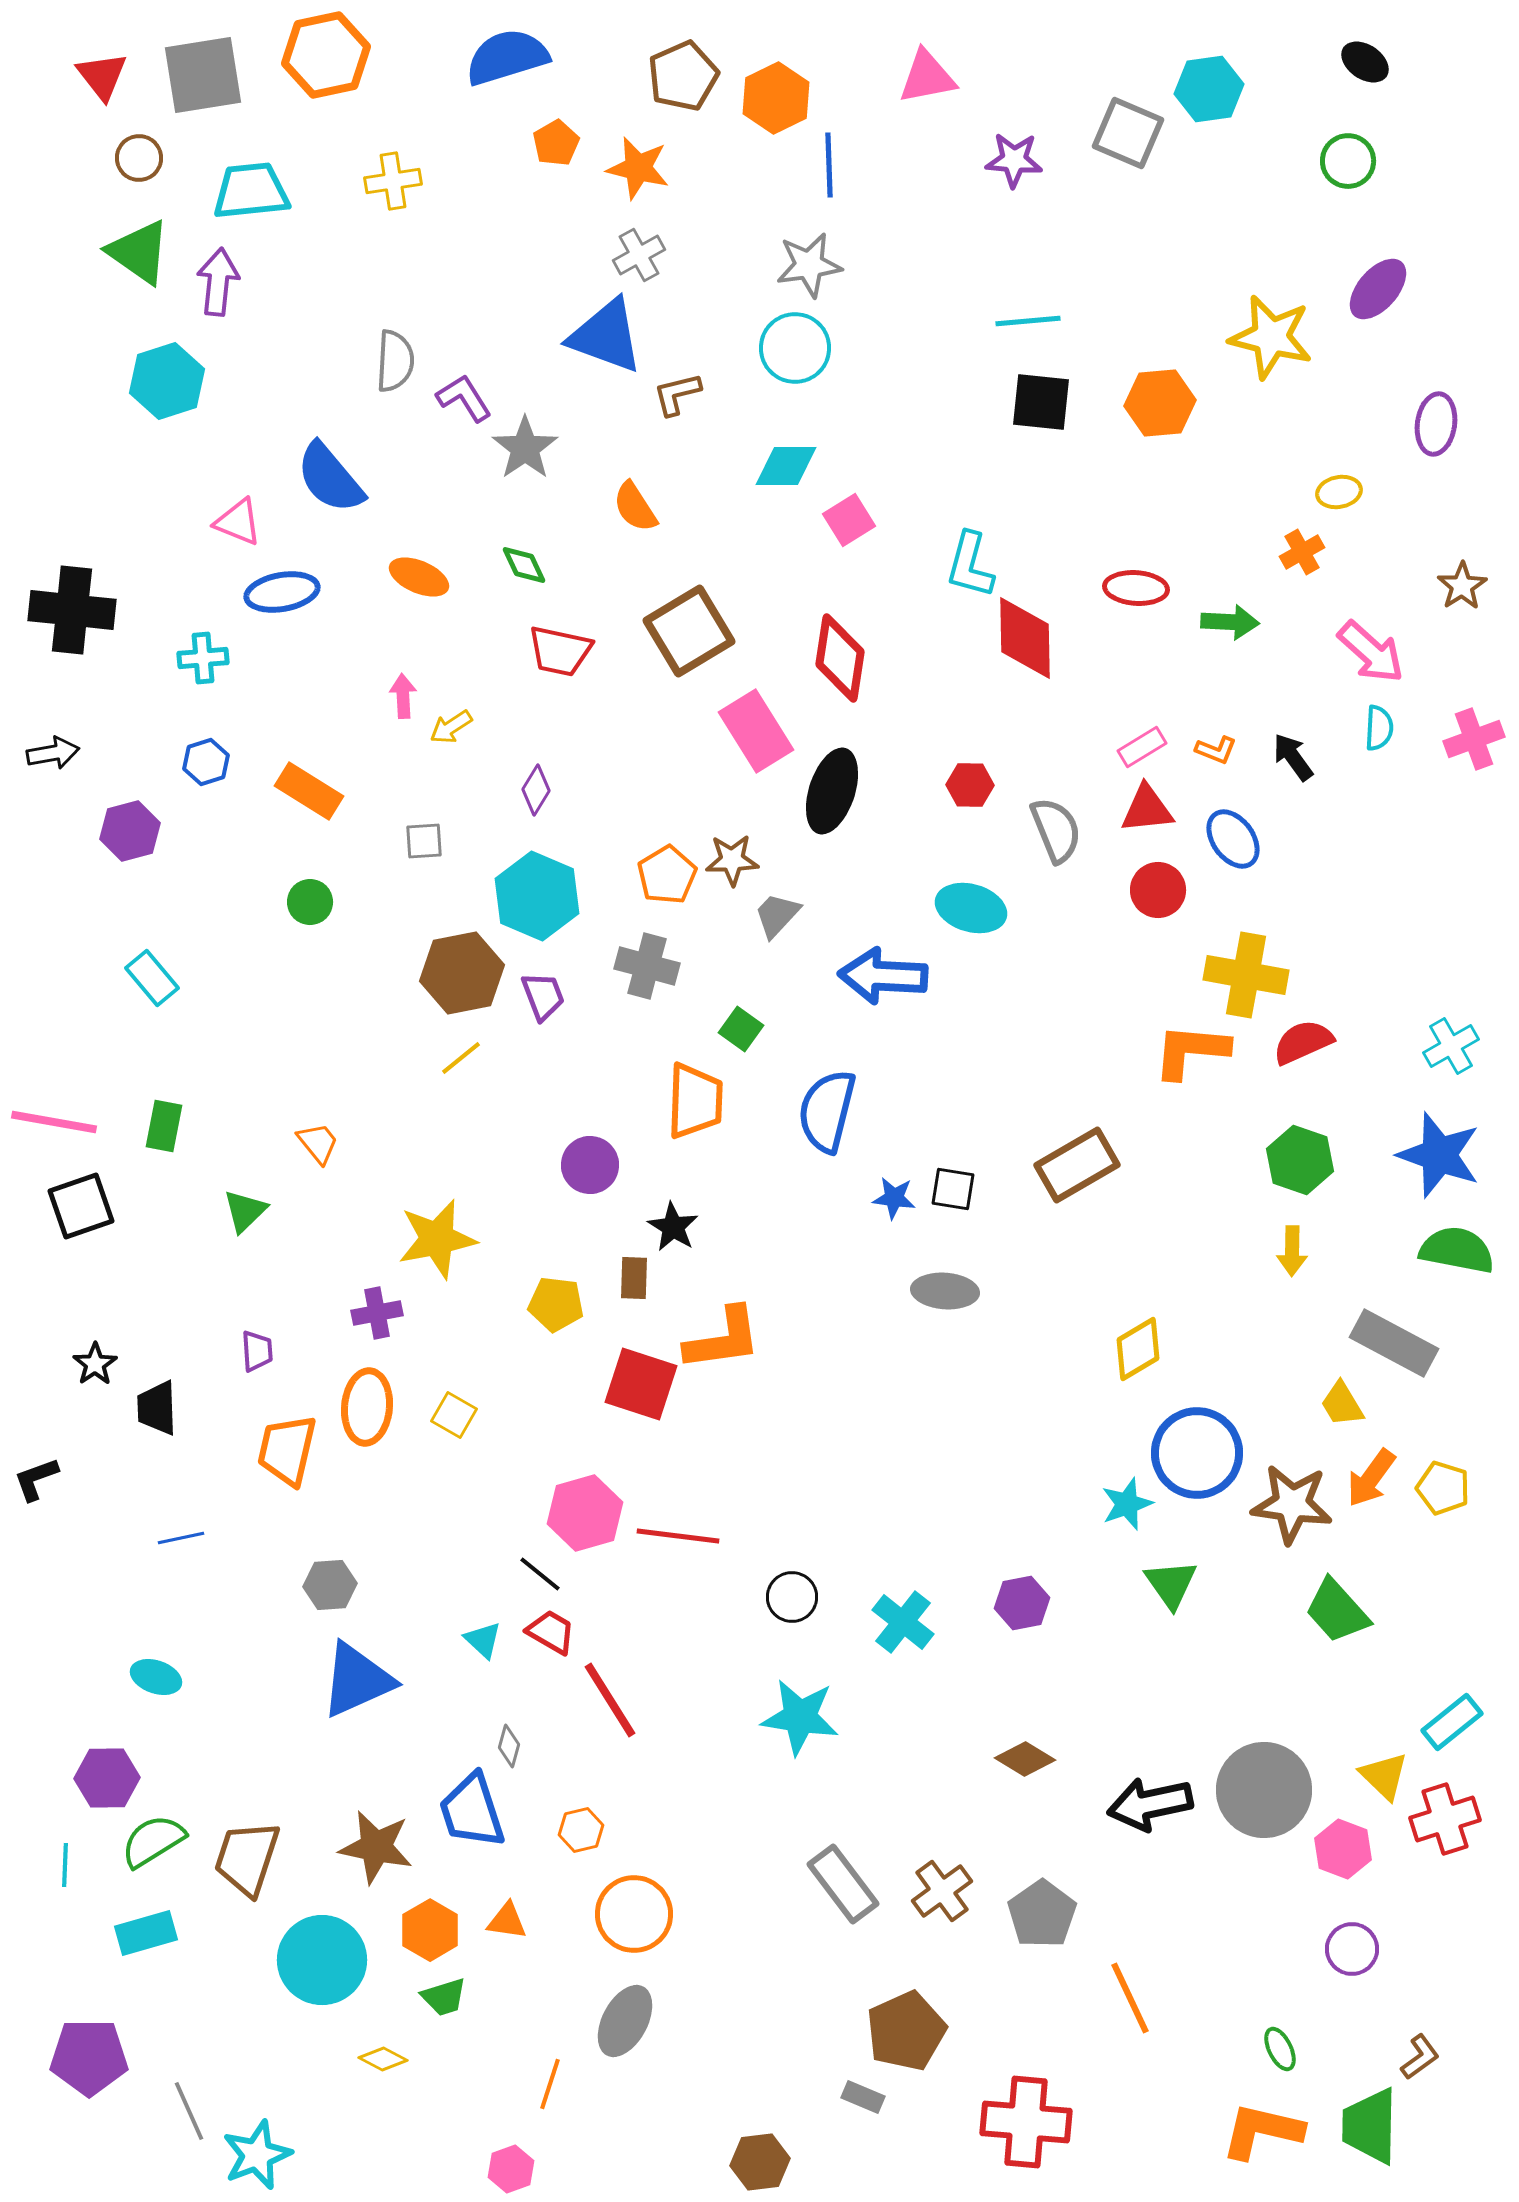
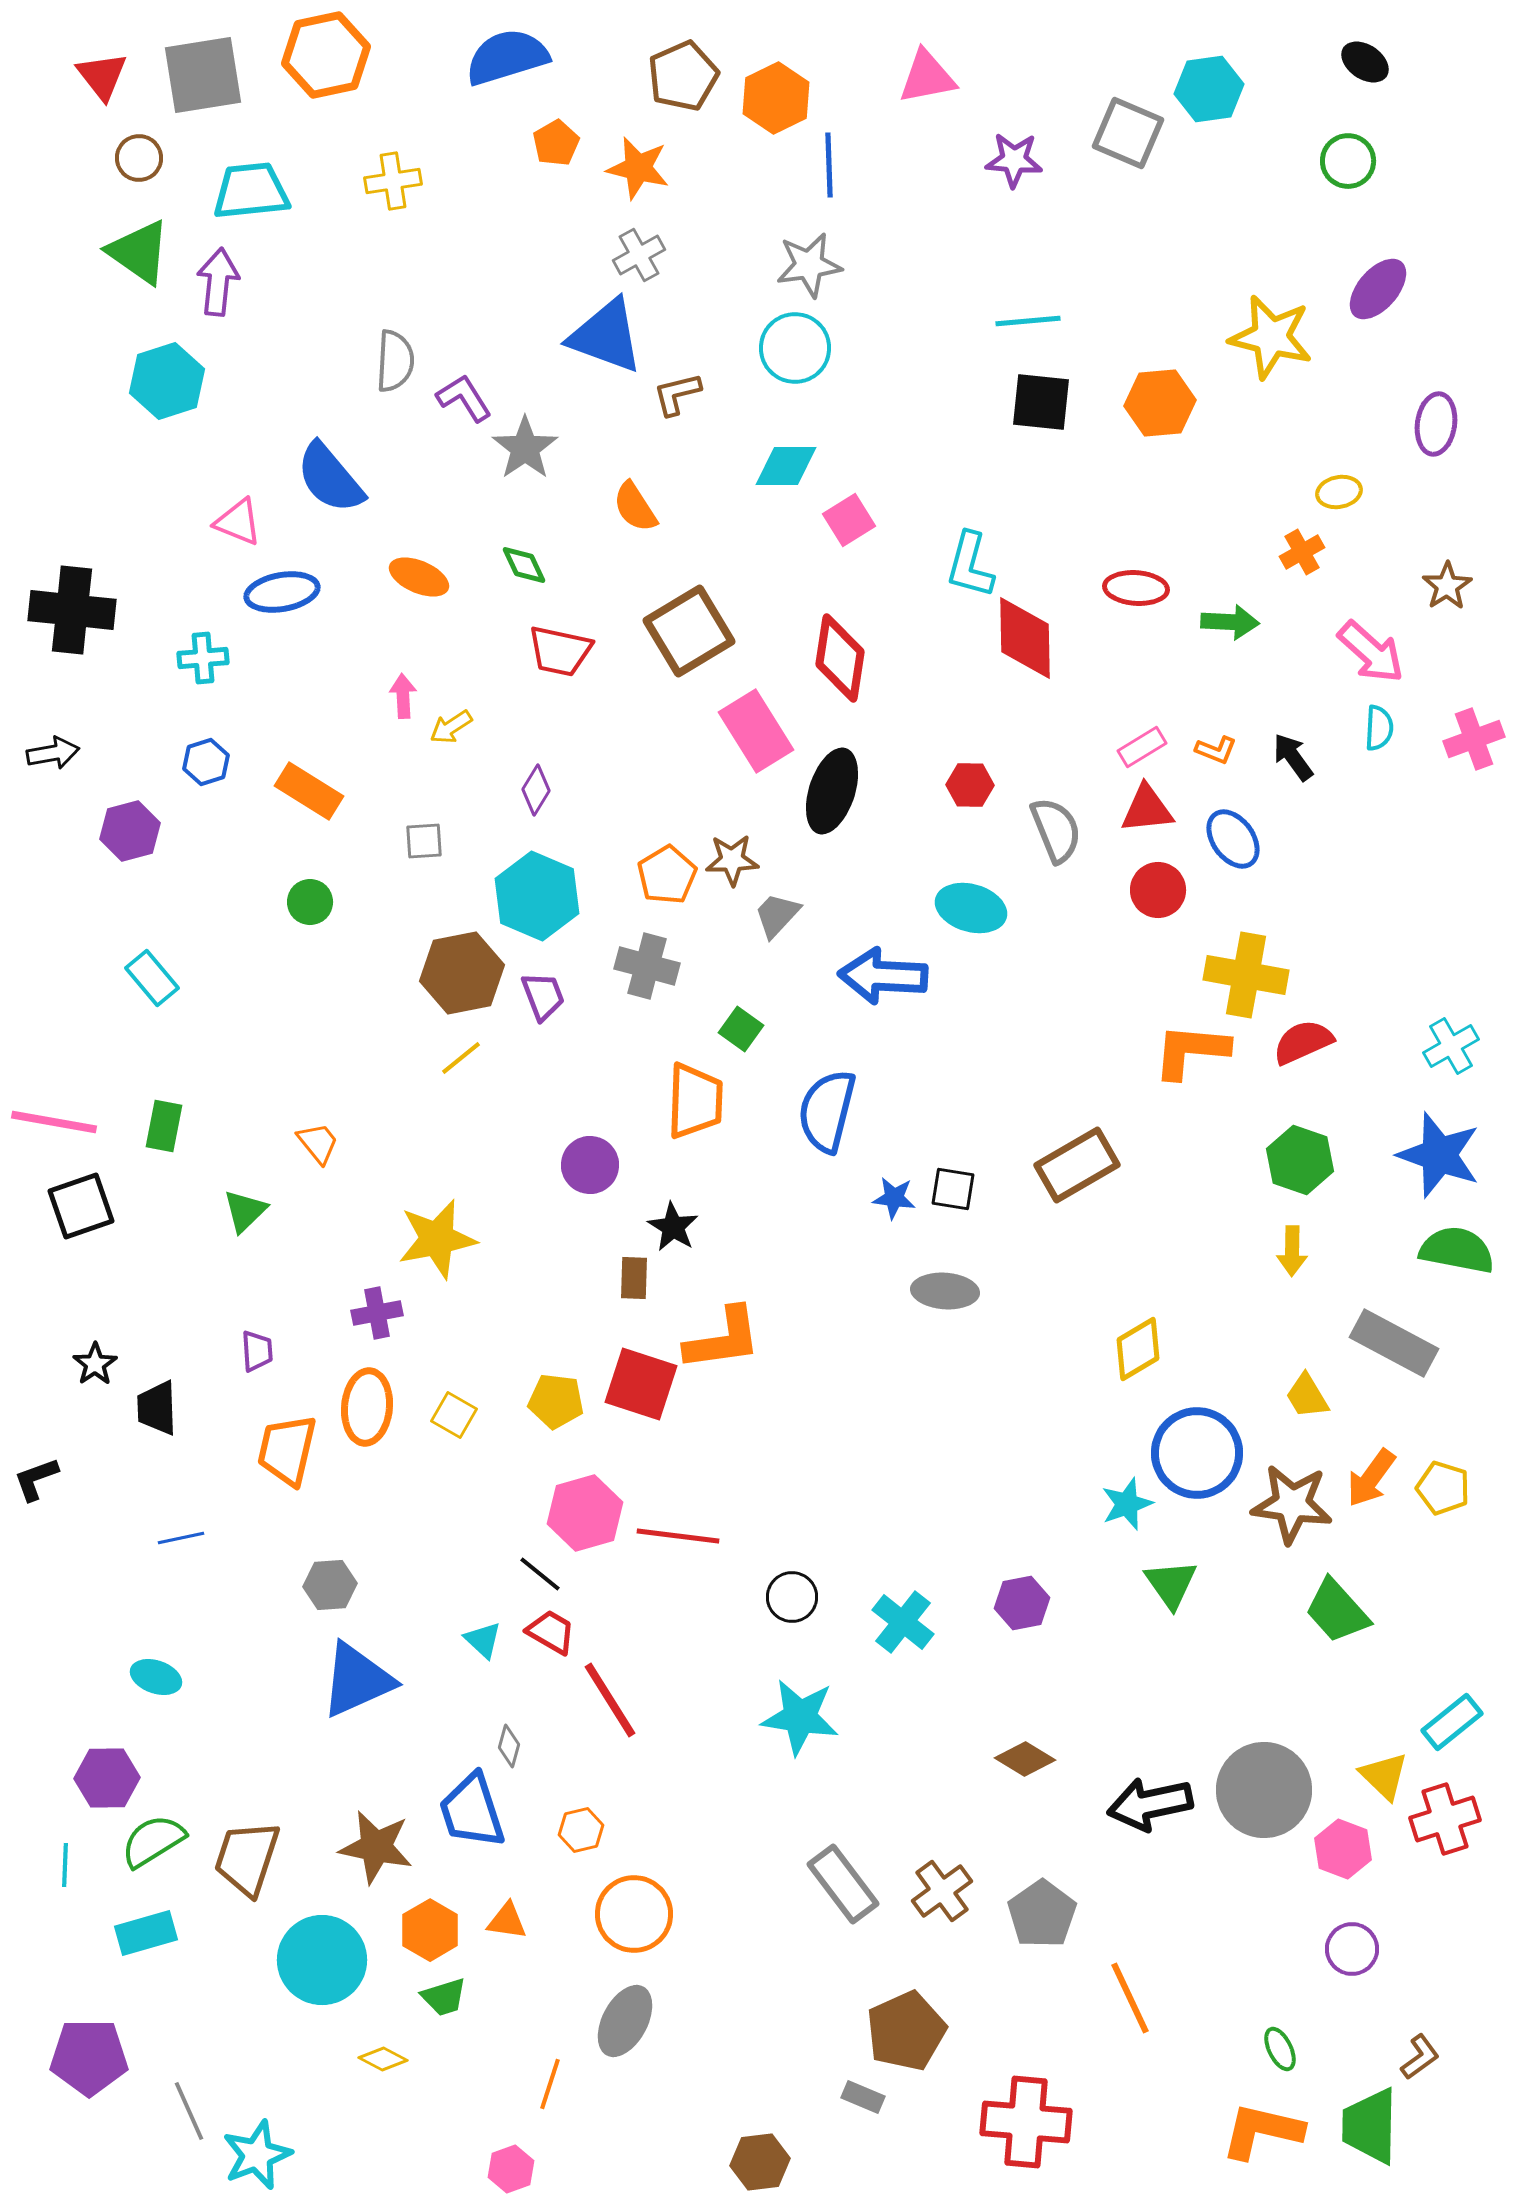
brown star at (1462, 586): moved 15 px left
yellow pentagon at (556, 1304): moved 97 px down
yellow trapezoid at (1342, 1404): moved 35 px left, 8 px up
